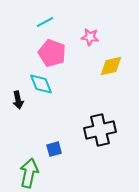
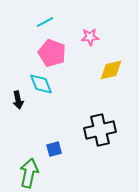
pink star: rotated 12 degrees counterclockwise
yellow diamond: moved 4 px down
